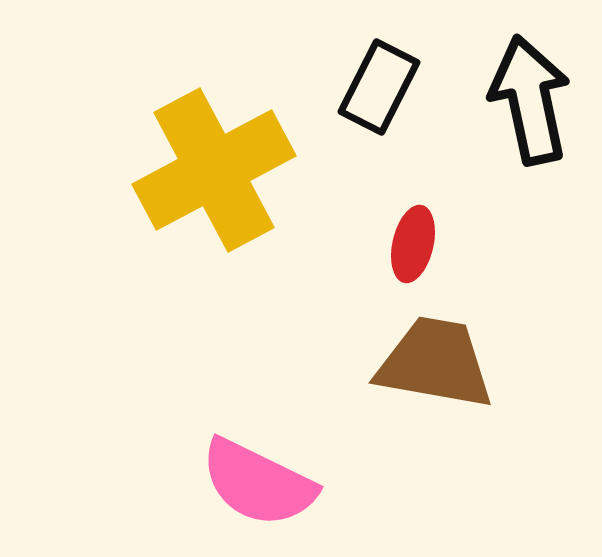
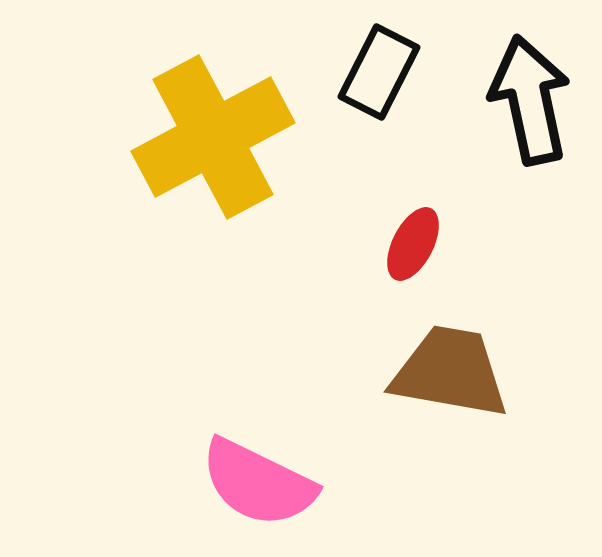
black rectangle: moved 15 px up
yellow cross: moved 1 px left, 33 px up
red ellipse: rotated 14 degrees clockwise
brown trapezoid: moved 15 px right, 9 px down
